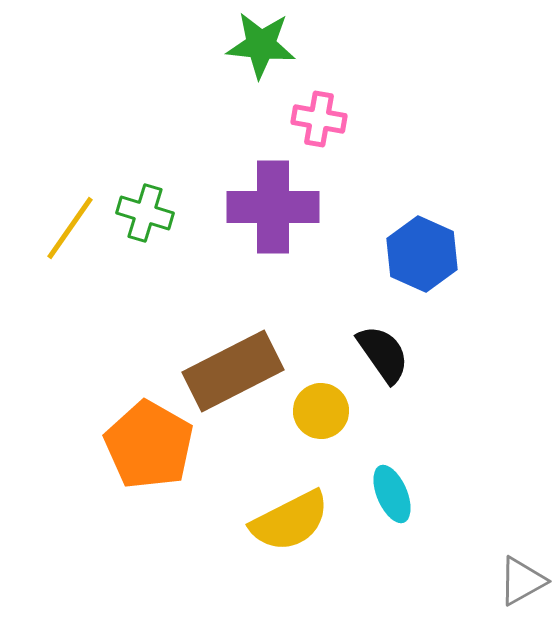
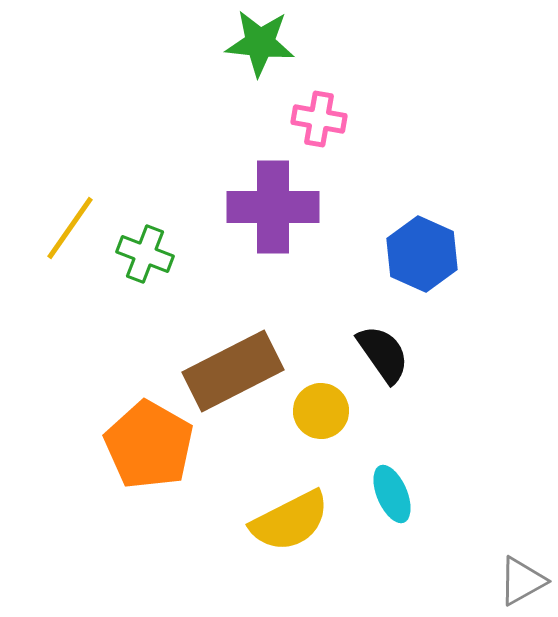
green star: moved 1 px left, 2 px up
green cross: moved 41 px down; rotated 4 degrees clockwise
